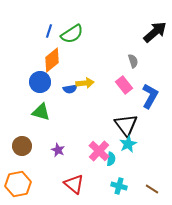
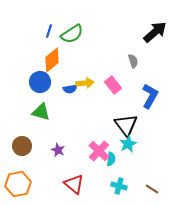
pink rectangle: moved 11 px left
